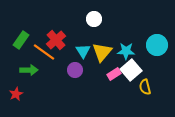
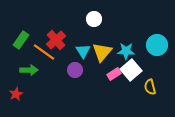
yellow semicircle: moved 5 px right
